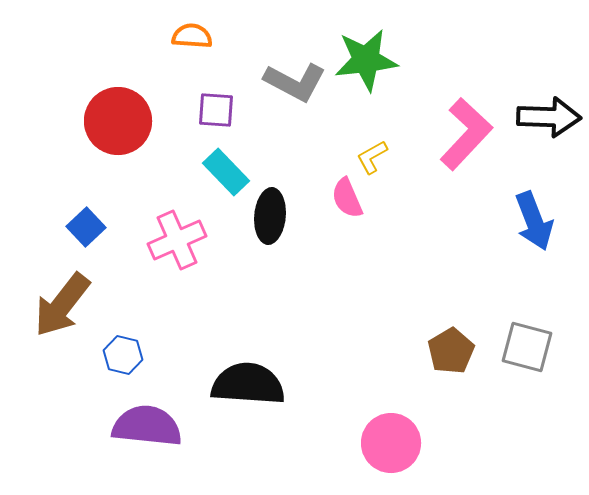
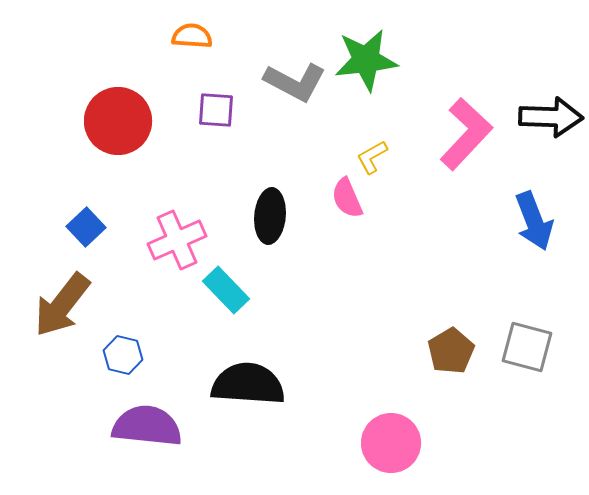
black arrow: moved 2 px right
cyan rectangle: moved 118 px down
